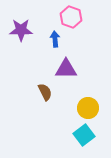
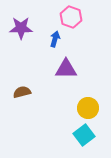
purple star: moved 2 px up
blue arrow: rotated 21 degrees clockwise
brown semicircle: moved 23 px left; rotated 78 degrees counterclockwise
